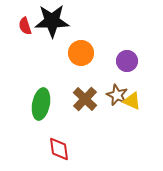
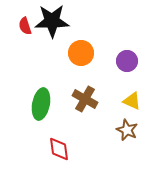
brown star: moved 10 px right, 35 px down
brown cross: rotated 15 degrees counterclockwise
